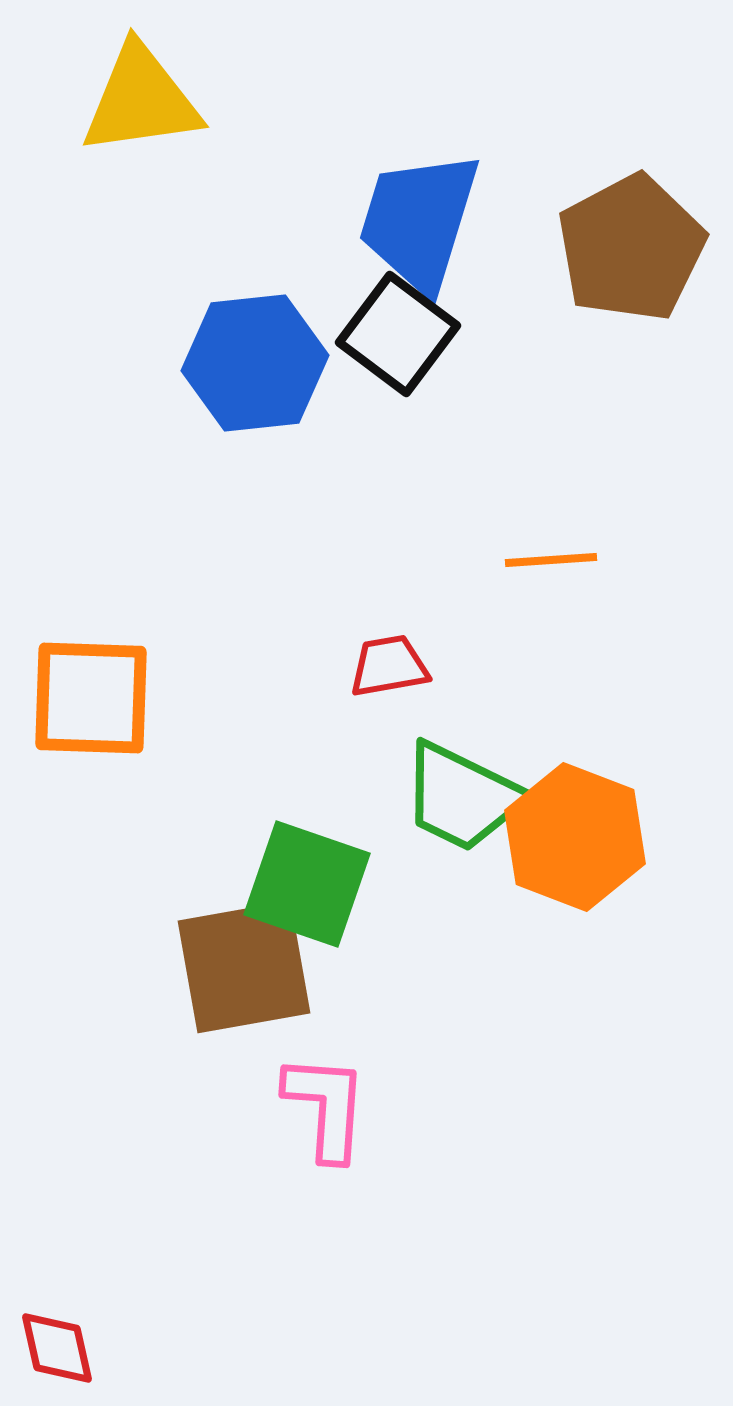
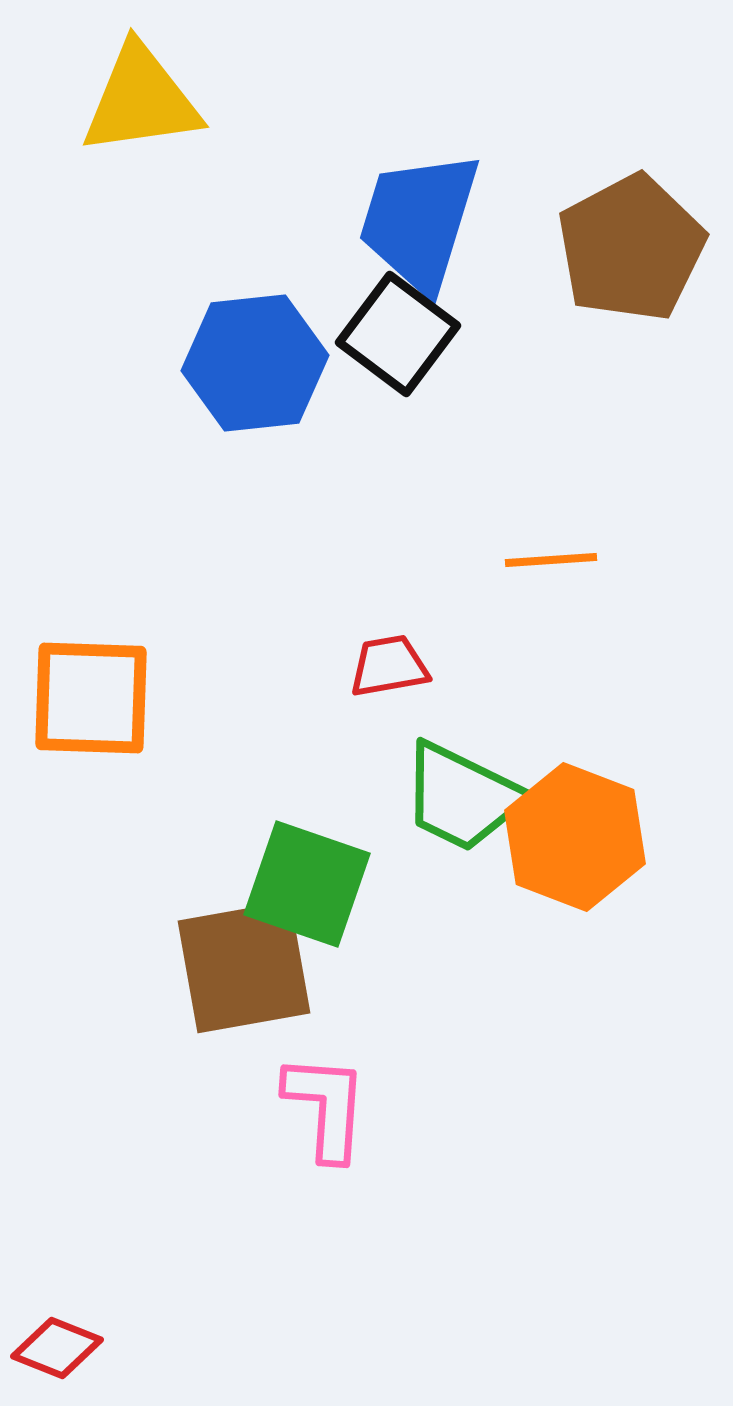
red diamond: rotated 56 degrees counterclockwise
